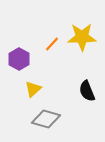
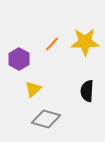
yellow star: moved 3 px right, 5 px down
black semicircle: rotated 25 degrees clockwise
